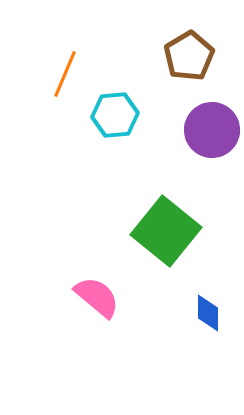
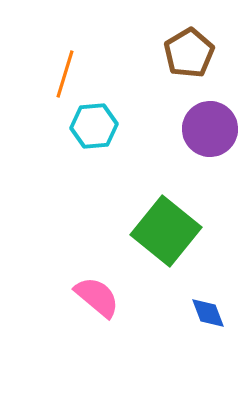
brown pentagon: moved 3 px up
orange line: rotated 6 degrees counterclockwise
cyan hexagon: moved 21 px left, 11 px down
purple circle: moved 2 px left, 1 px up
blue diamond: rotated 21 degrees counterclockwise
